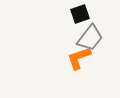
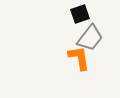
orange L-shape: rotated 100 degrees clockwise
